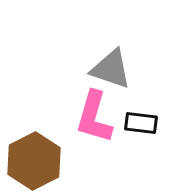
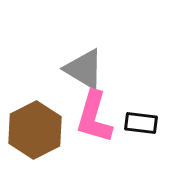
gray triangle: moved 27 px left; rotated 12 degrees clockwise
brown hexagon: moved 1 px right, 31 px up
